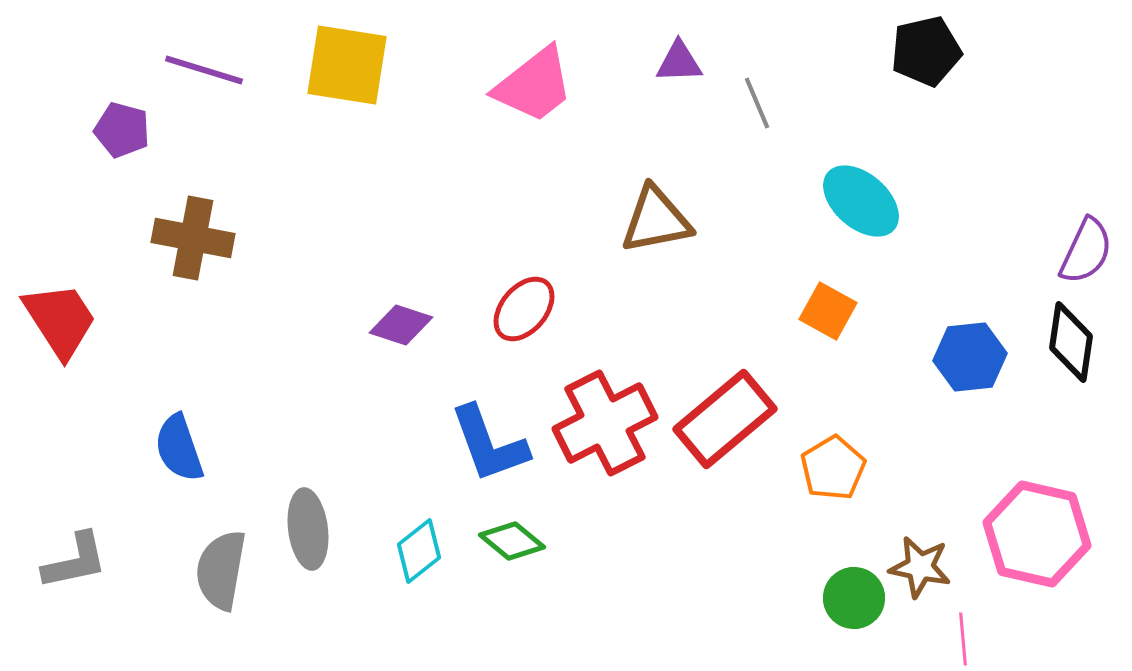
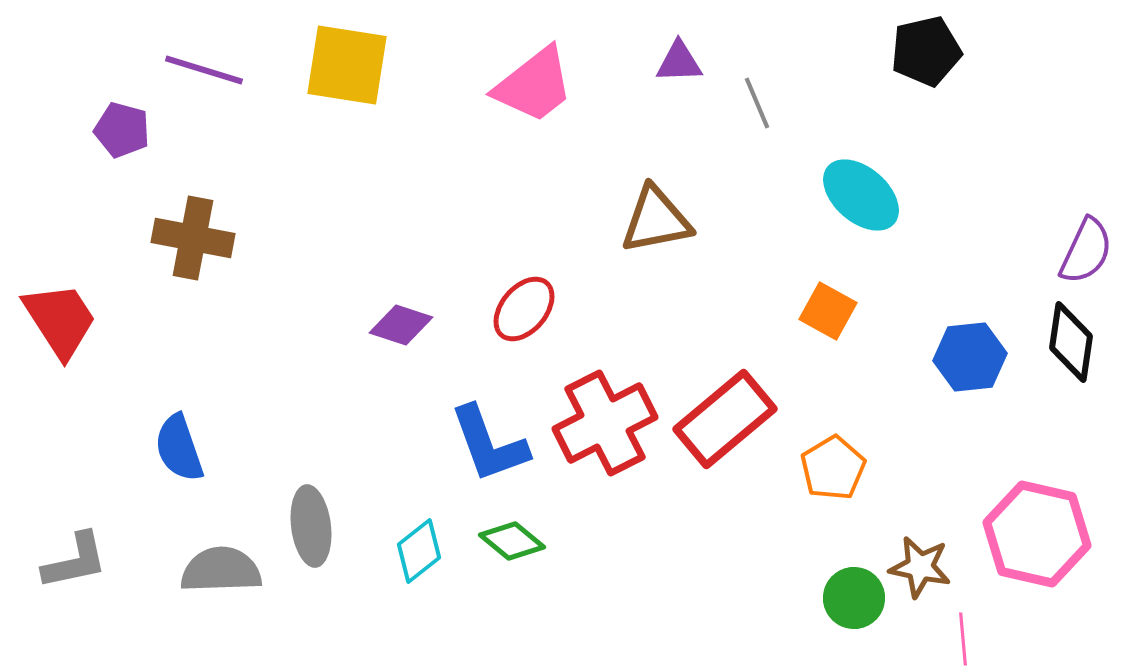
cyan ellipse: moved 6 px up
gray ellipse: moved 3 px right, 3 px up
gray semicircle: rotated 78 degrees clockwise
